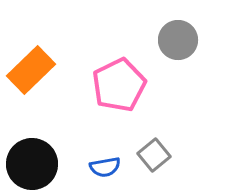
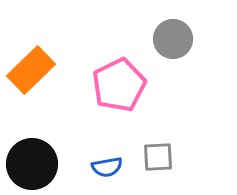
gray circle: moved 5 px left, 1 px up
gray square: moved 4 px right, 2 px down; rotated 36 degrees clockwise
blue semicircle: moved 2 px right
